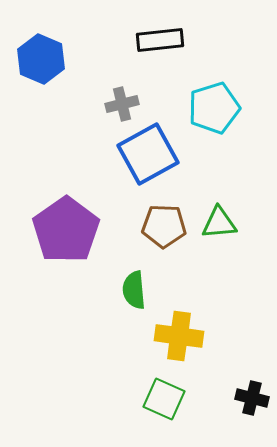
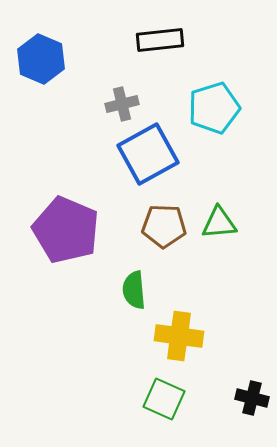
purple pentagon: rotated 14 degrees counterclockwise
